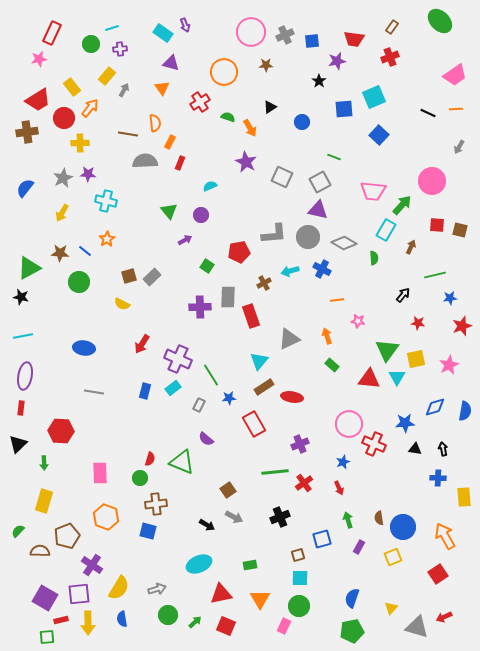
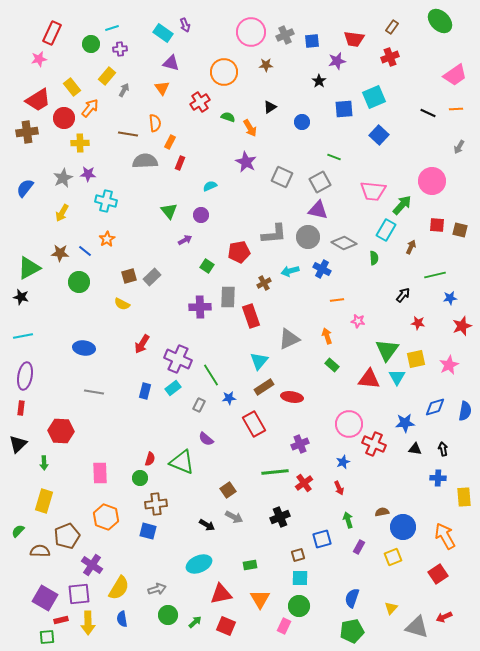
brown semicircle at (379, 518): moved 3 px right, 6 px up; rotated 88 degrees clockwise
